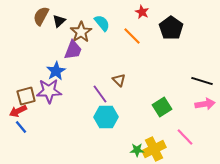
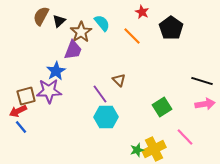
green star: rotated 16 degrees counterclockwise
